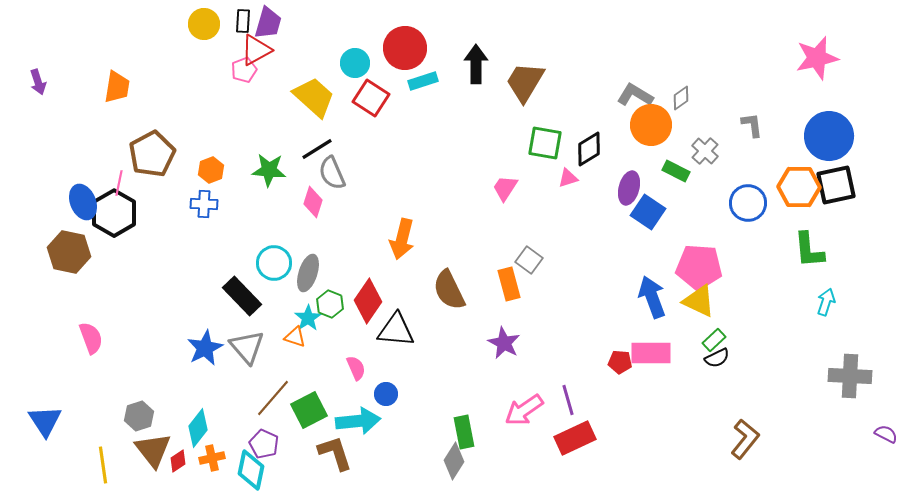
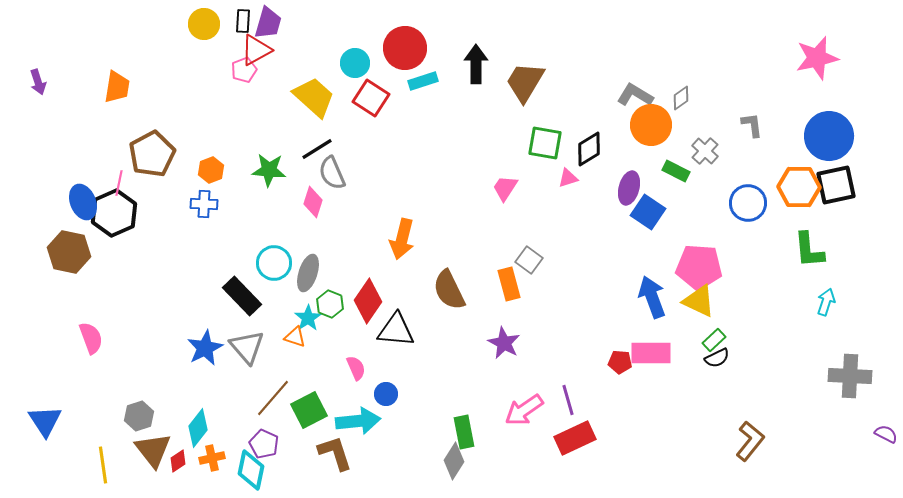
black hexagon at (114, 213): rotated 6 degrees clockwise
brown L-shape at (745, 439): moved 5 px right, 2 px down
